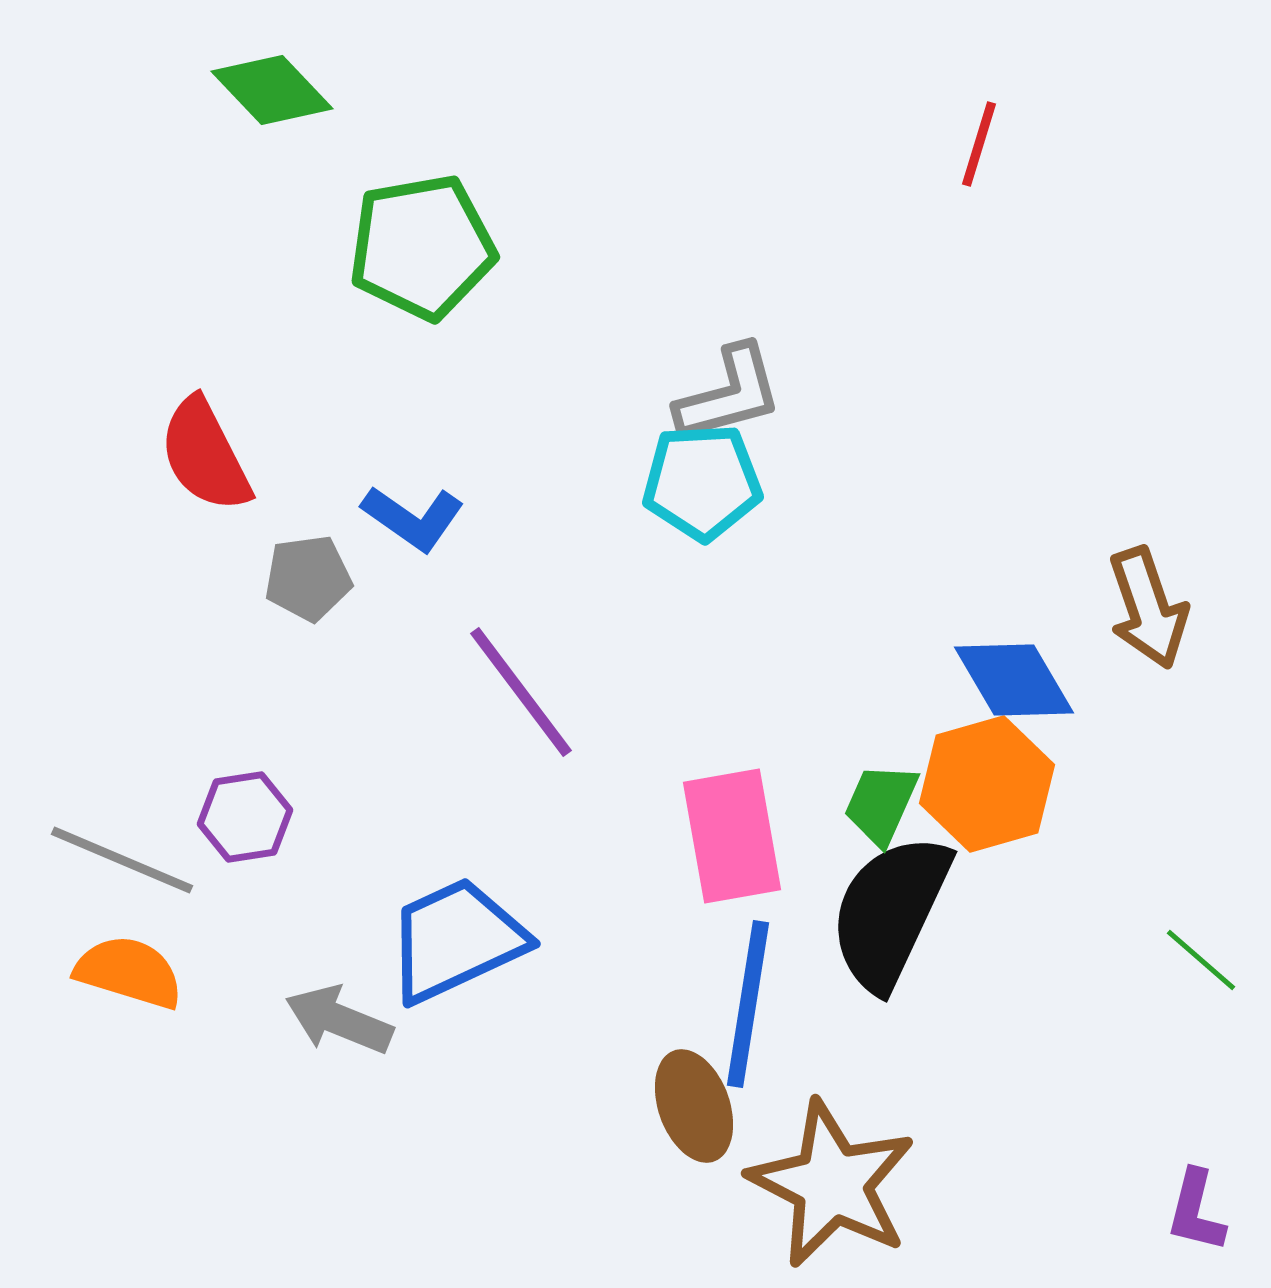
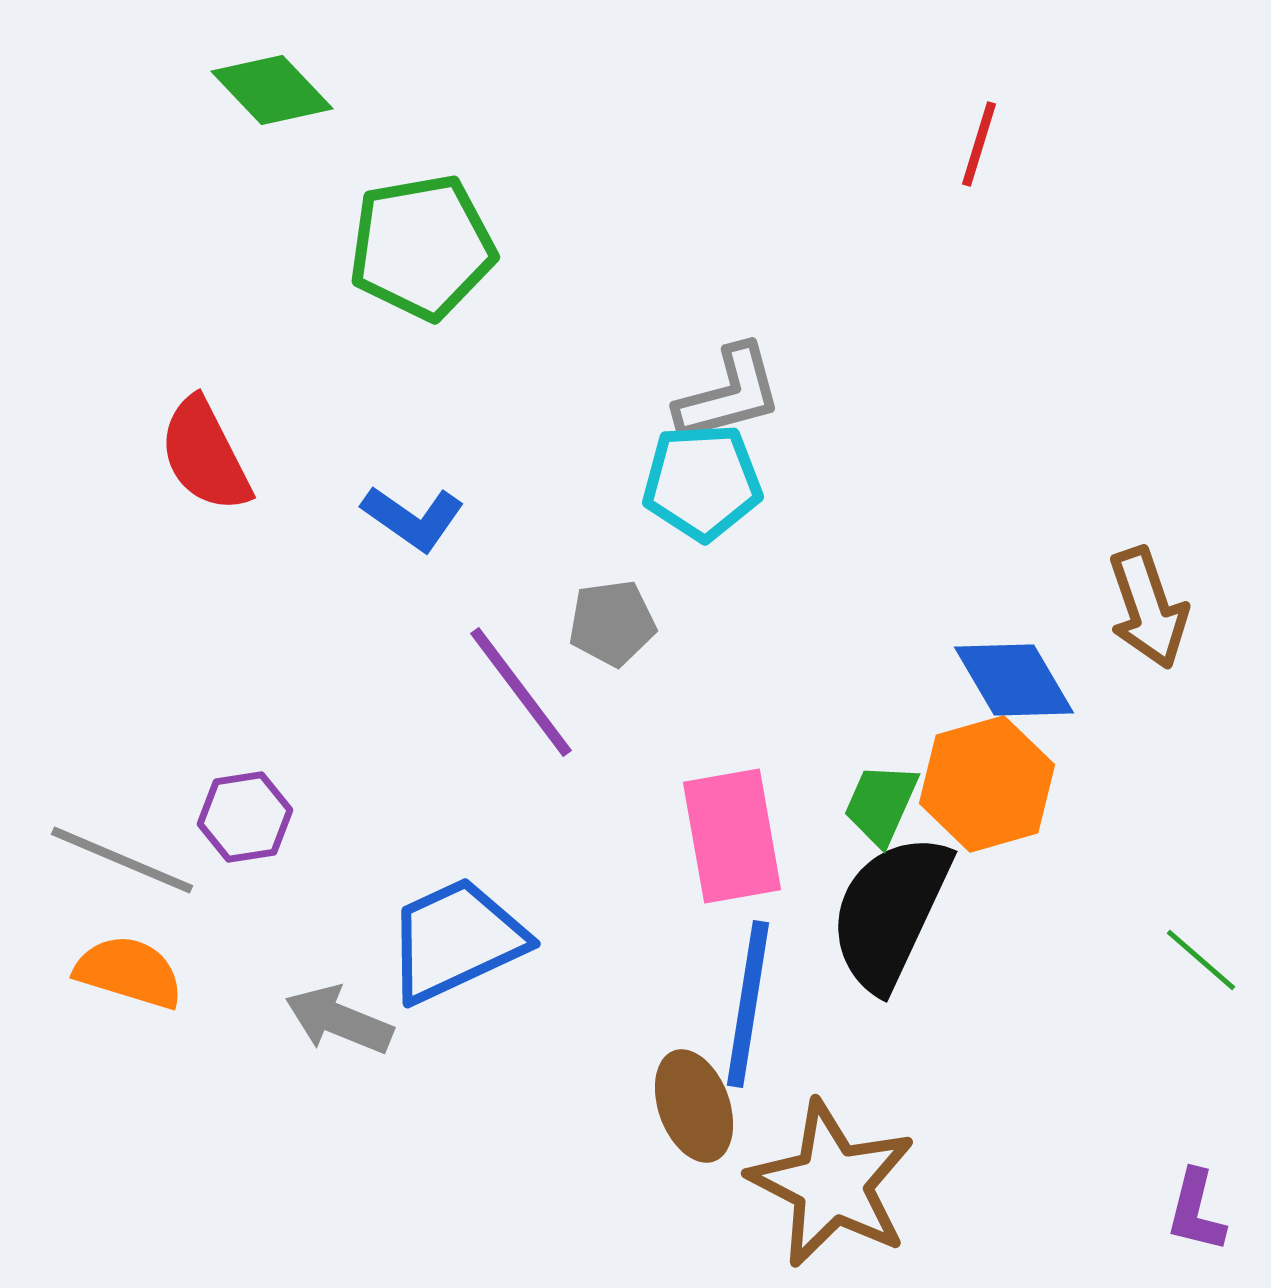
gray pentagon: moved 304 px right, 45 px down
